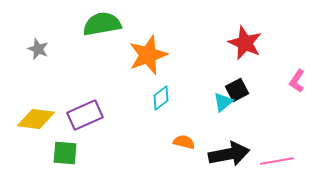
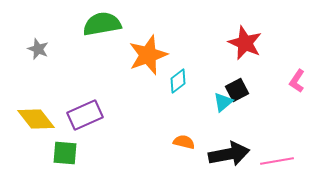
cyan diamond: moved 17 px right, 17 px up
yellow diamond: rotated 45 degrees clockwise
